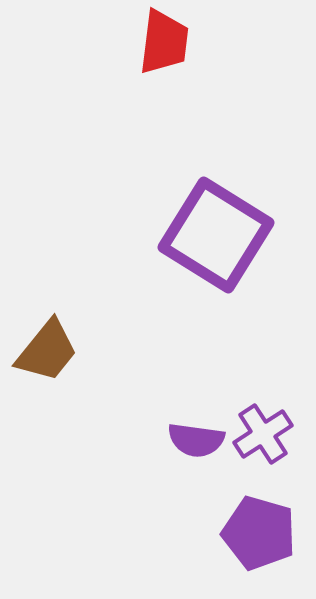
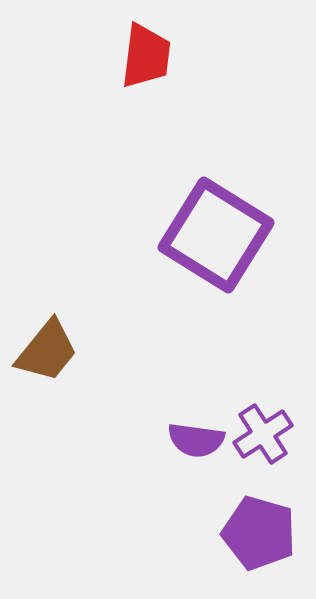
red trapezoid: moved 18 px left, 14 px down
